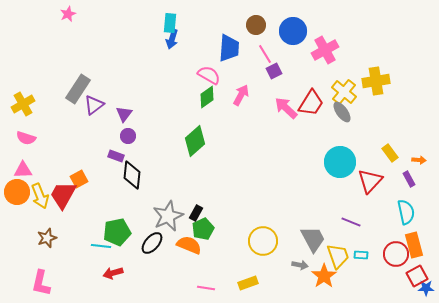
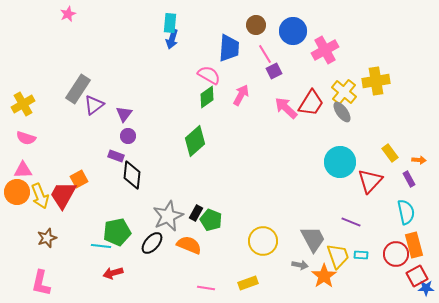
green pentagon at (203, 229): moved 8 px right, 9 px up; rotated 25 degrees counterclockwise
